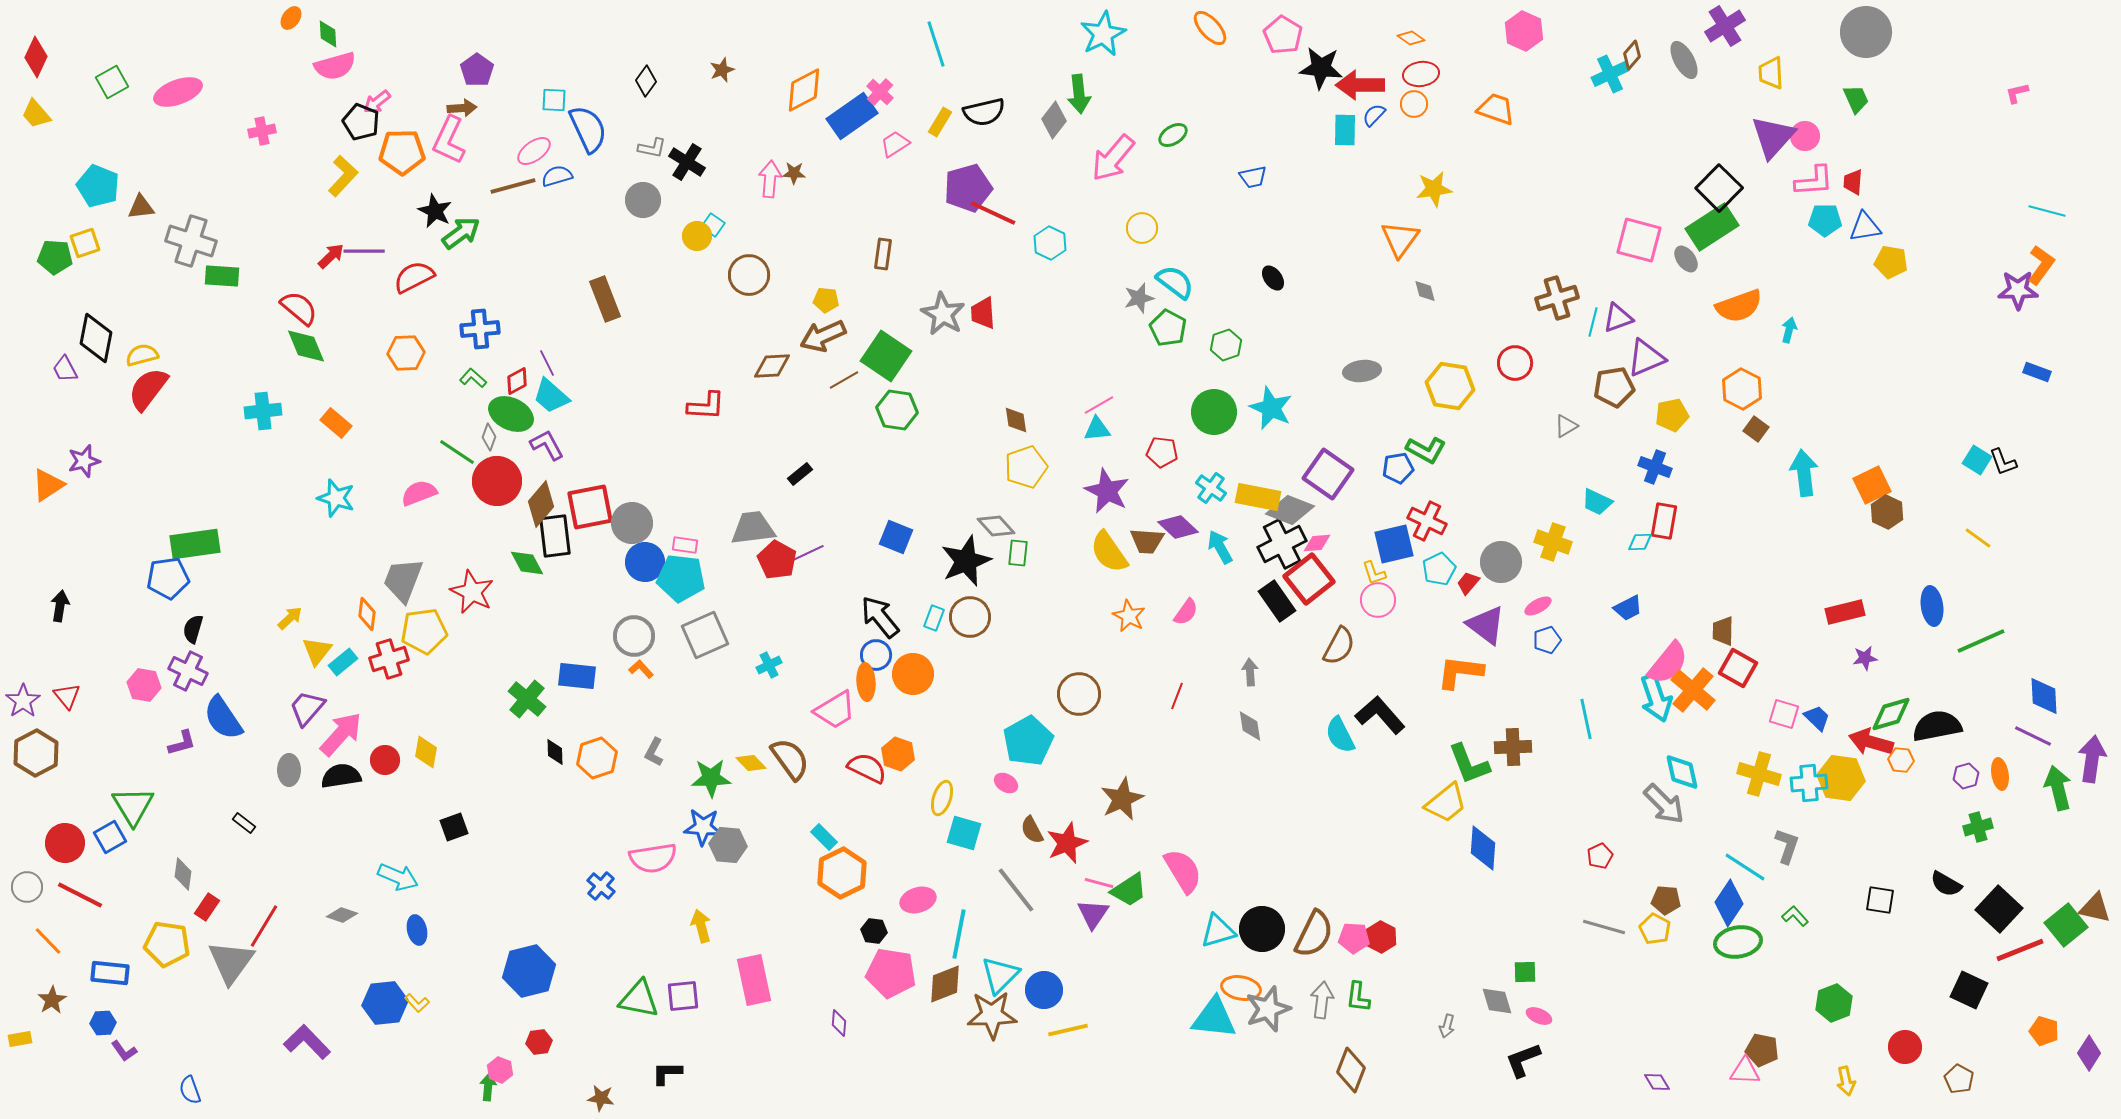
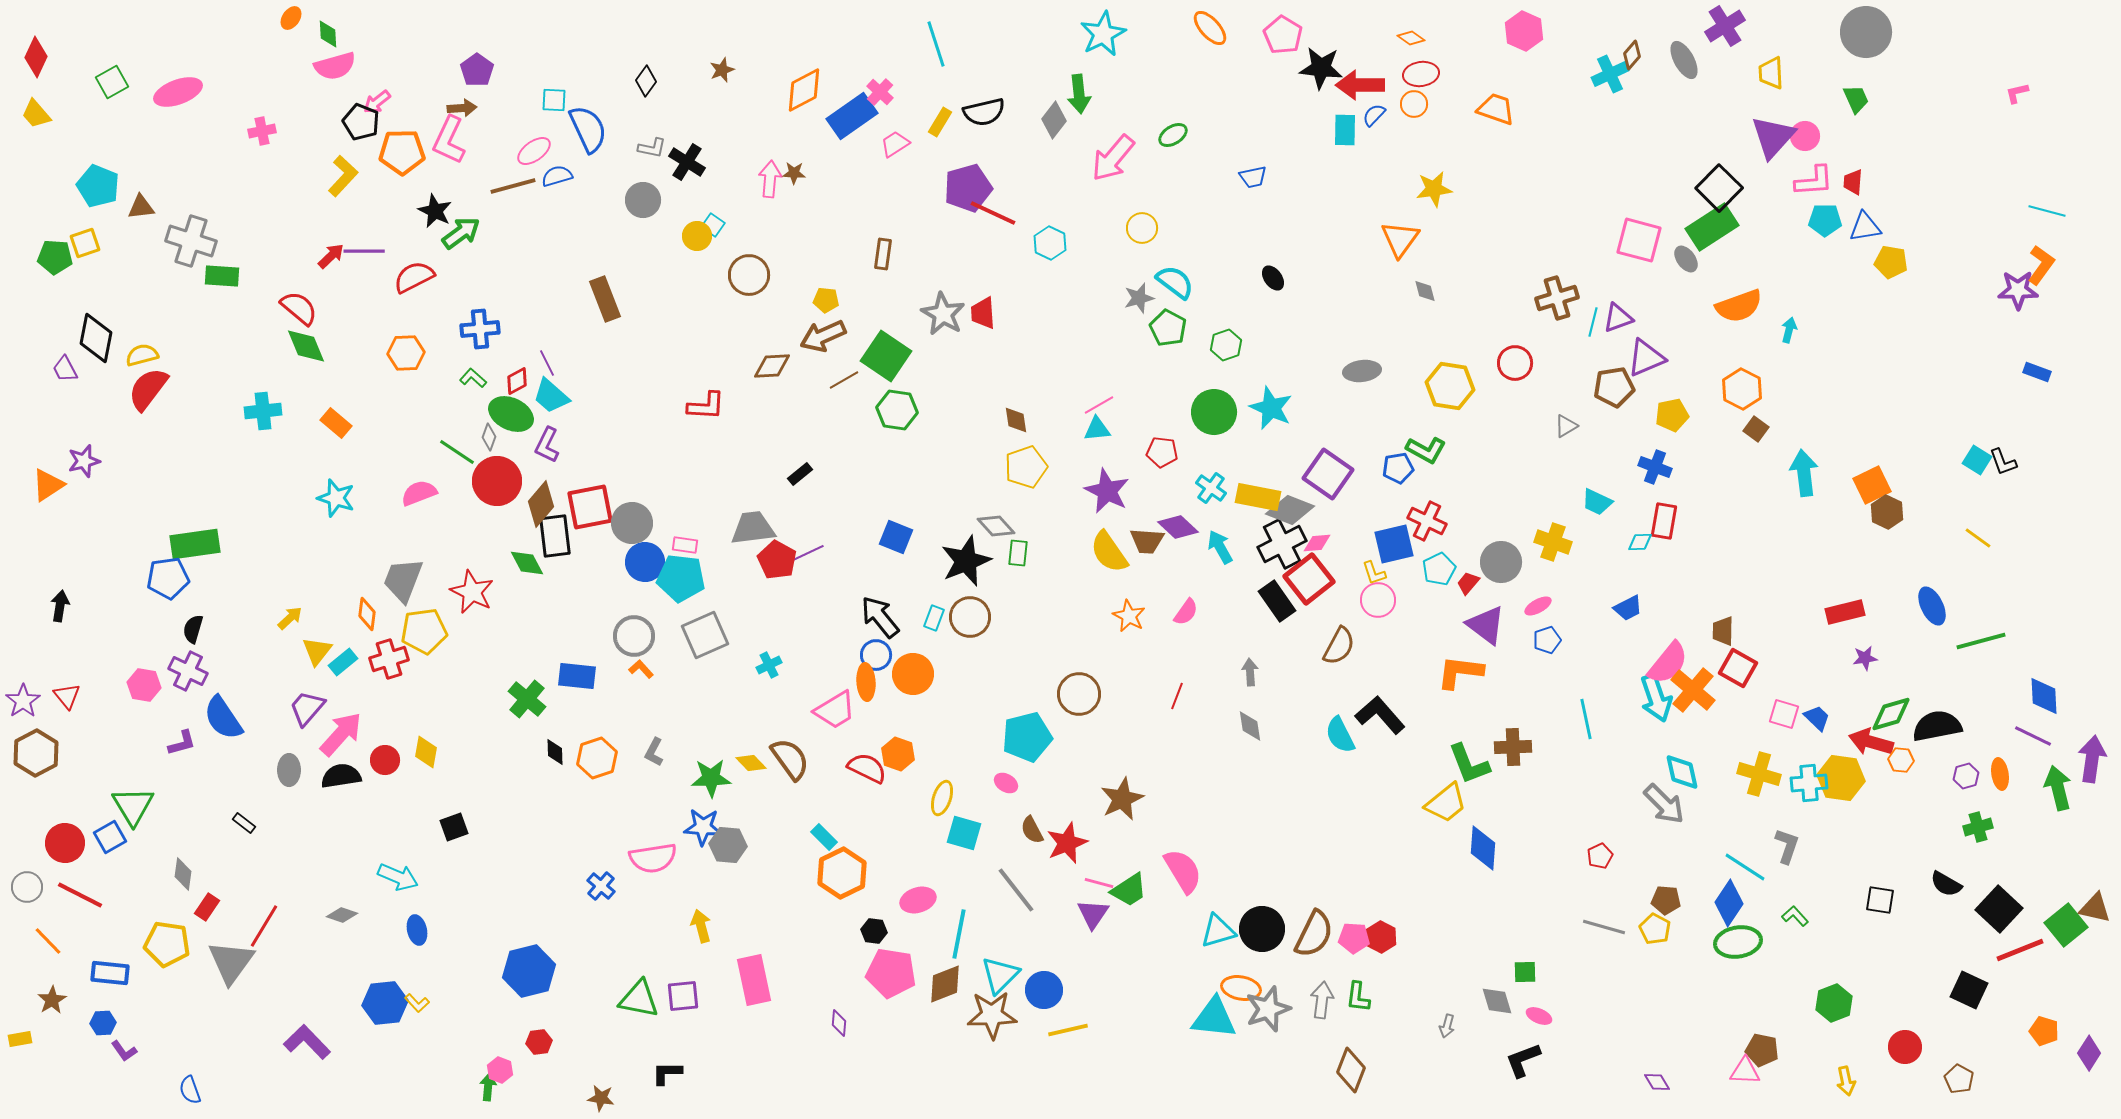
purple L-shape at (547, 445): rotated 126 degrees counterclockwise
blue ellipse at (1932, 606): rotated 18 degrees counterclockwise
green line at (1981, 641): rotated 9 degrees clockwise
cyan pentagon at (1028, 741): moved 1 px left, 4 px up; rotated 15 degrees clockwise
